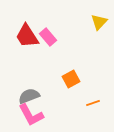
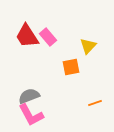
yellow triangle: moved 11 px left, 24 px down
orange square: moved 12 px up; rotated 18 degrees clockwise
orange line: moved 2 px right
